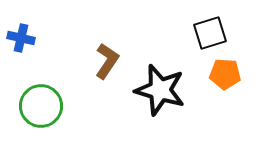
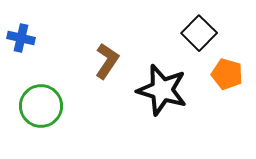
black square: moved 11 px left; rotated 28 degrees counterclockwise
orange pentagon: moved 2 px right; rotated 12 degrees clockwise
black star: moved 2 px right
